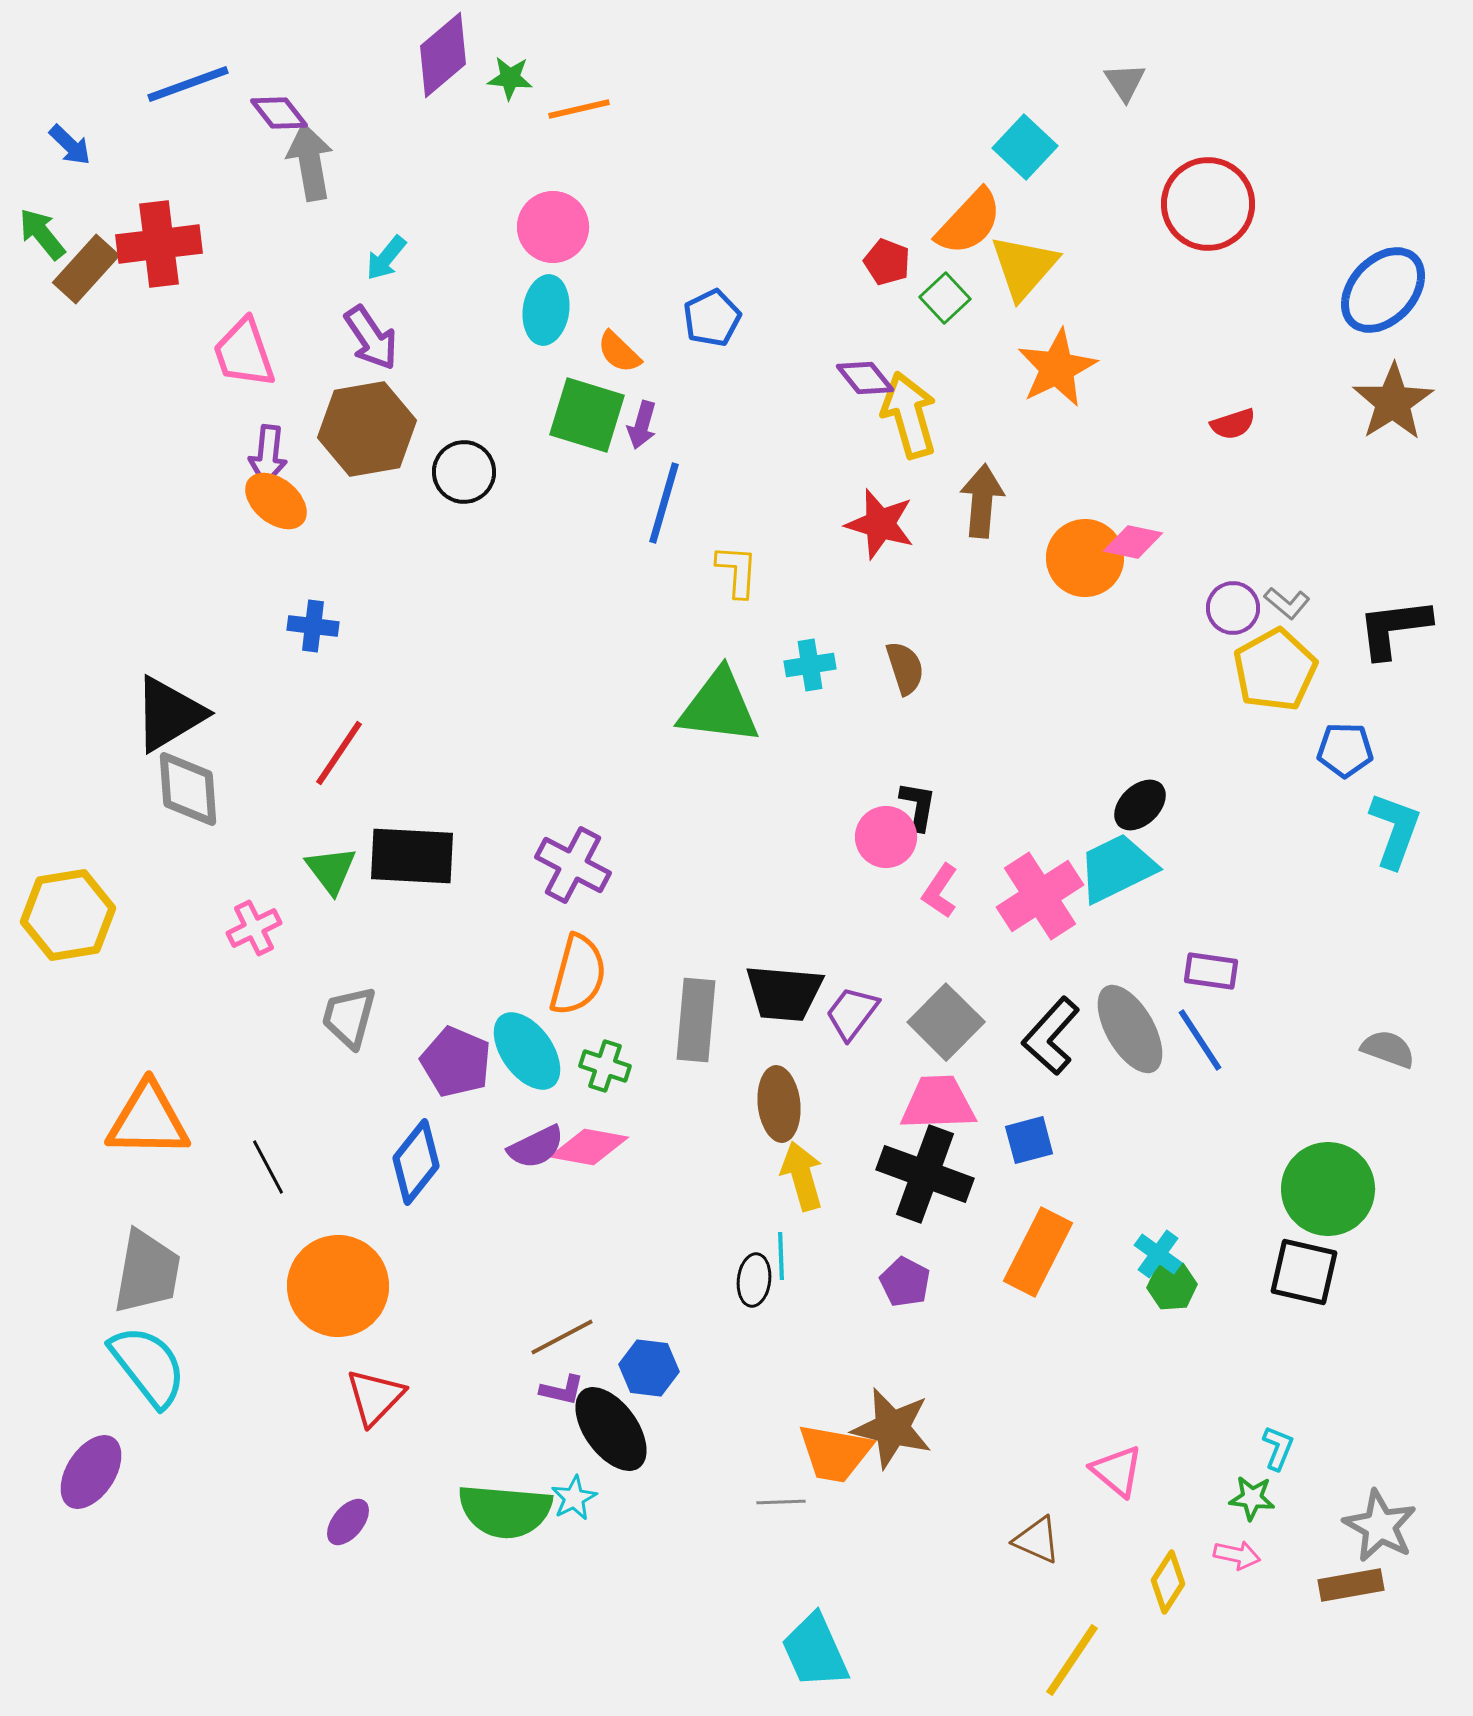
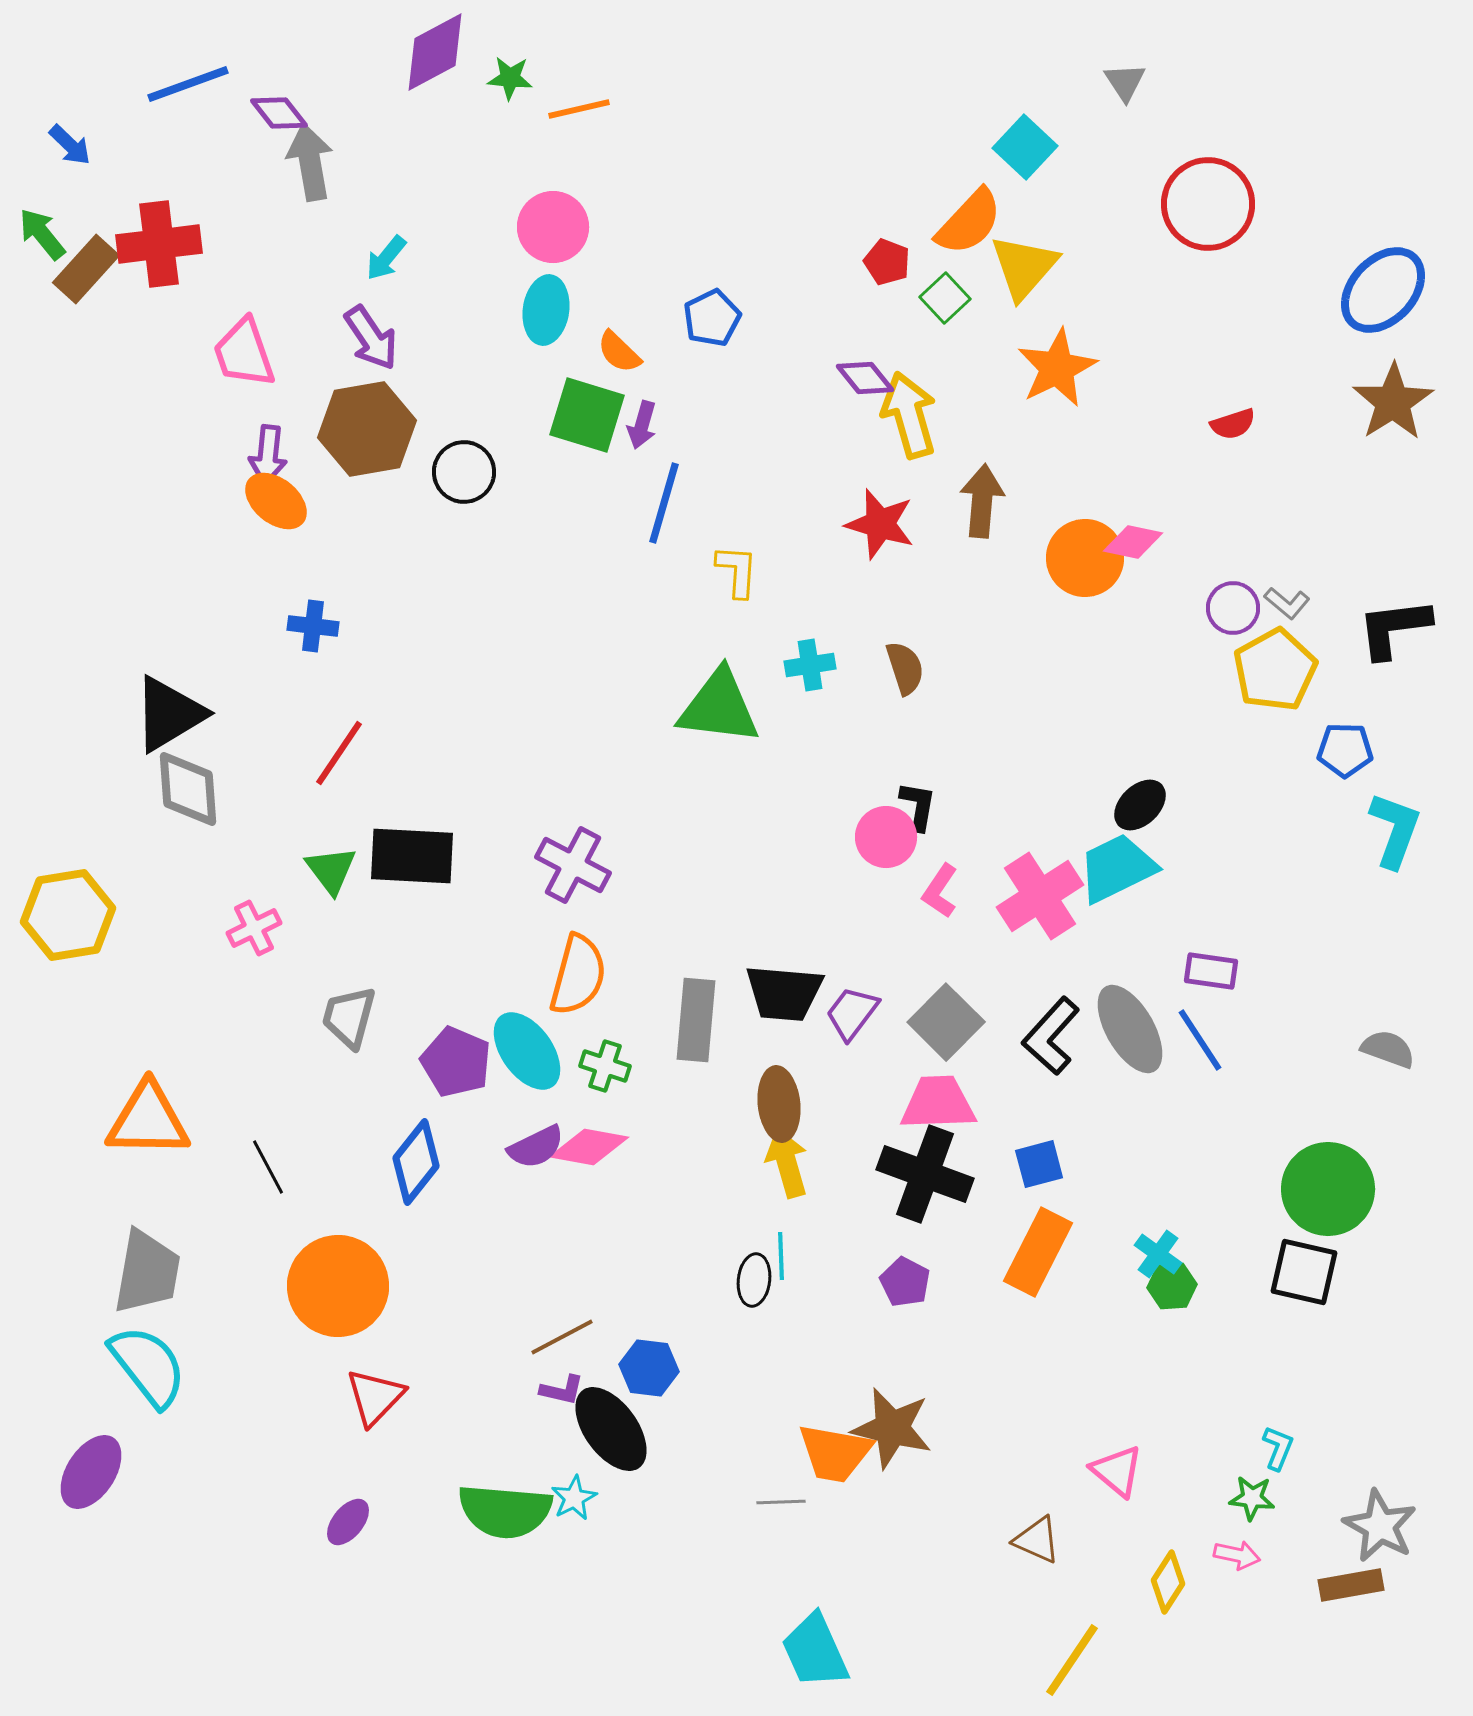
purple diamond at (443, 55): moved 8 px left, 3 px up; rotated 12 degrees clockwise
blue square at (1029, 1140): moved 10 px right, 24 px down
yellow arrow at (802, 1176): moved 15 px left, 13 px up
